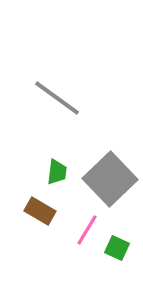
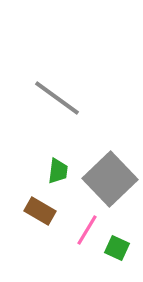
green trapezoid: moved 1 px right, 1 px up
